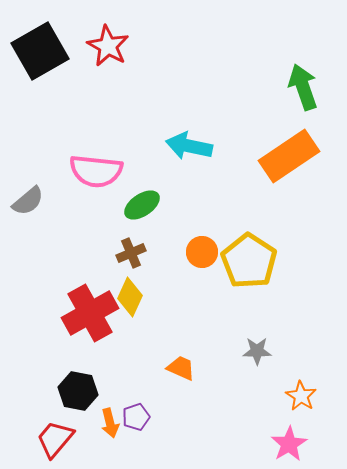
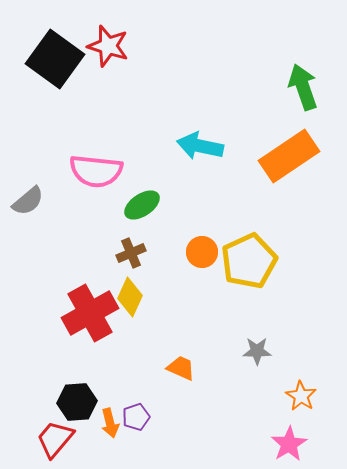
red star: rotated 12 degrees counterclockwise
black square: moved 15 px right, 8 px down; rotated 24 degrees counterclockwise
cyan arrow: moved 11 px right
yellow pentagon: rotated 14 degrees clockwise
black hexagon: moved 1 px left, 11 px down; rotated 15 degrees counterclockwise
